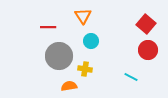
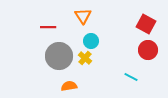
red square: rotated 12 degrees counterclockwise
yellow cross: moved 11 px up; rotated 32 degrees clockwise
